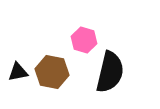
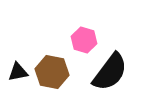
black semicircle: rotated 24 degrees clockwise
